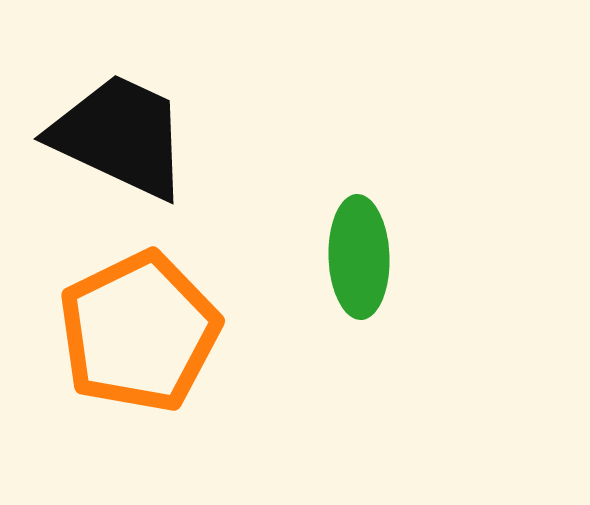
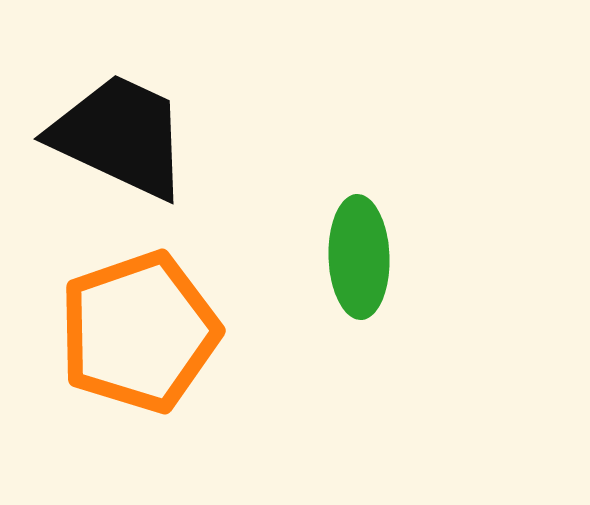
orange pentagon: rotated 7 degrees clockwise
